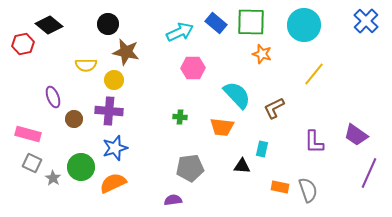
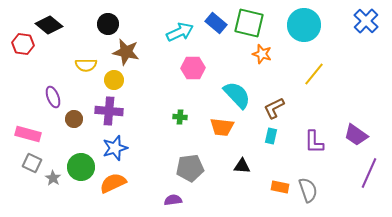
green square: moved 2 px left, 1 px down; rotated 12 degrees clockwise
red hexagon: rotated 20 degrees clockwise
cyan rectangle: moved 9 px right, 13 px up
